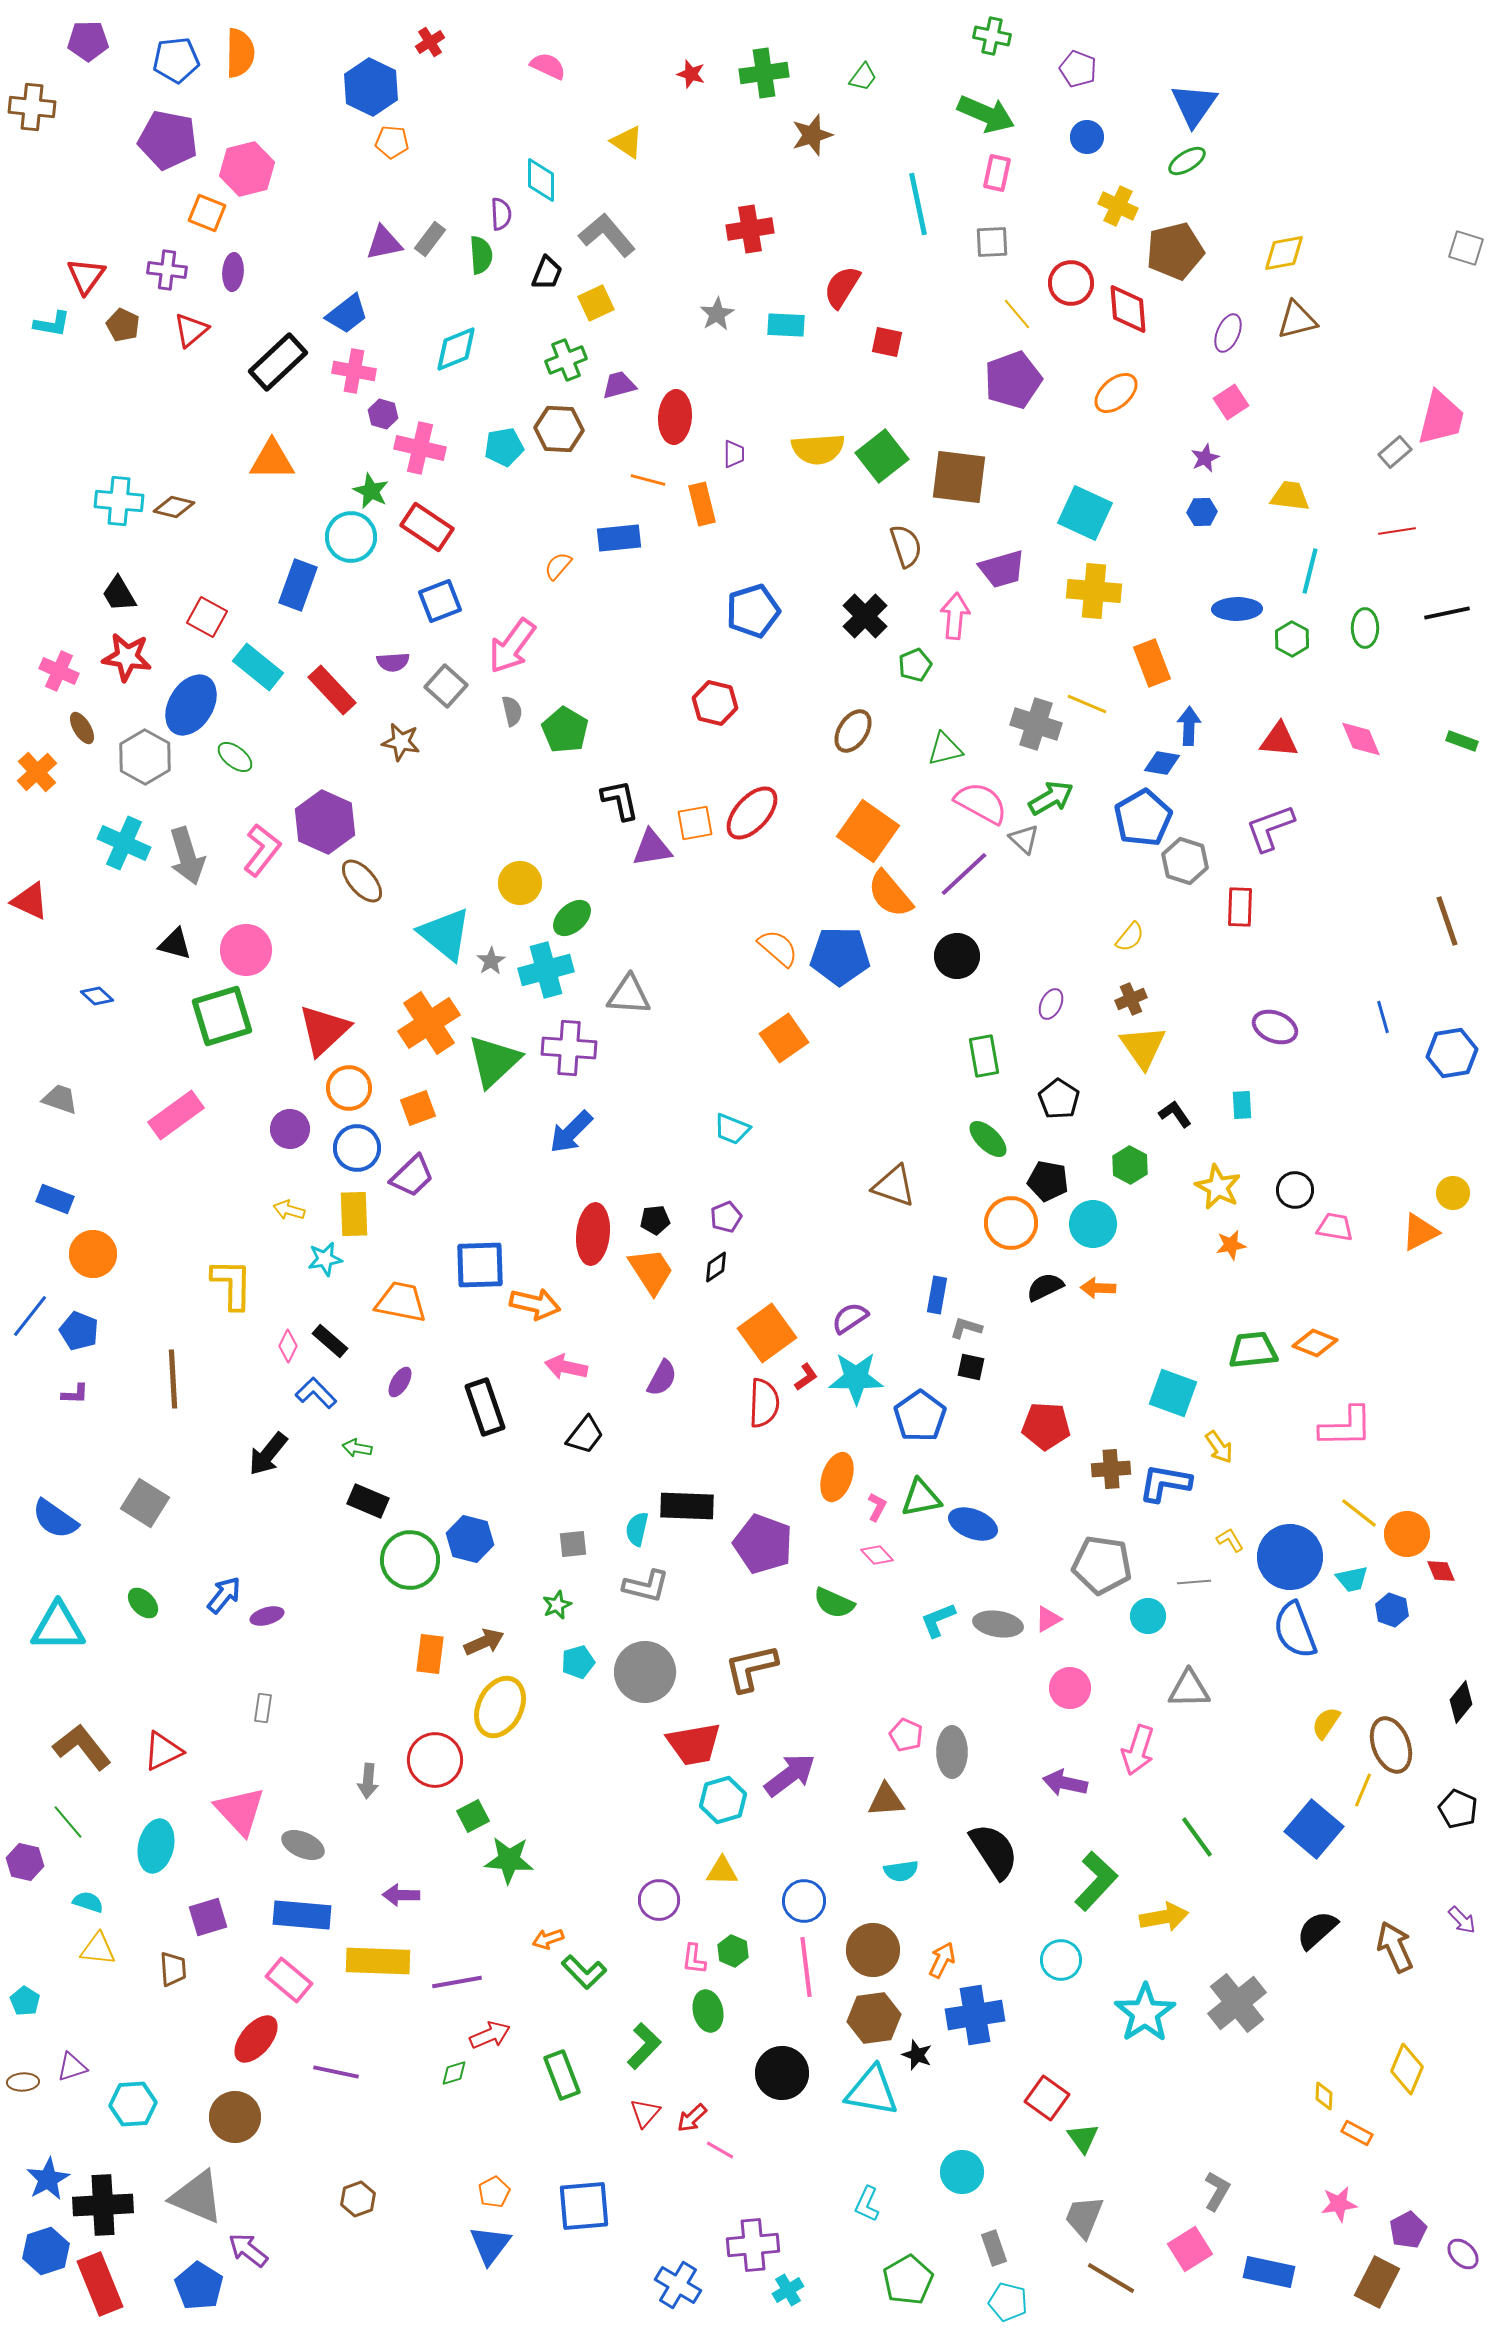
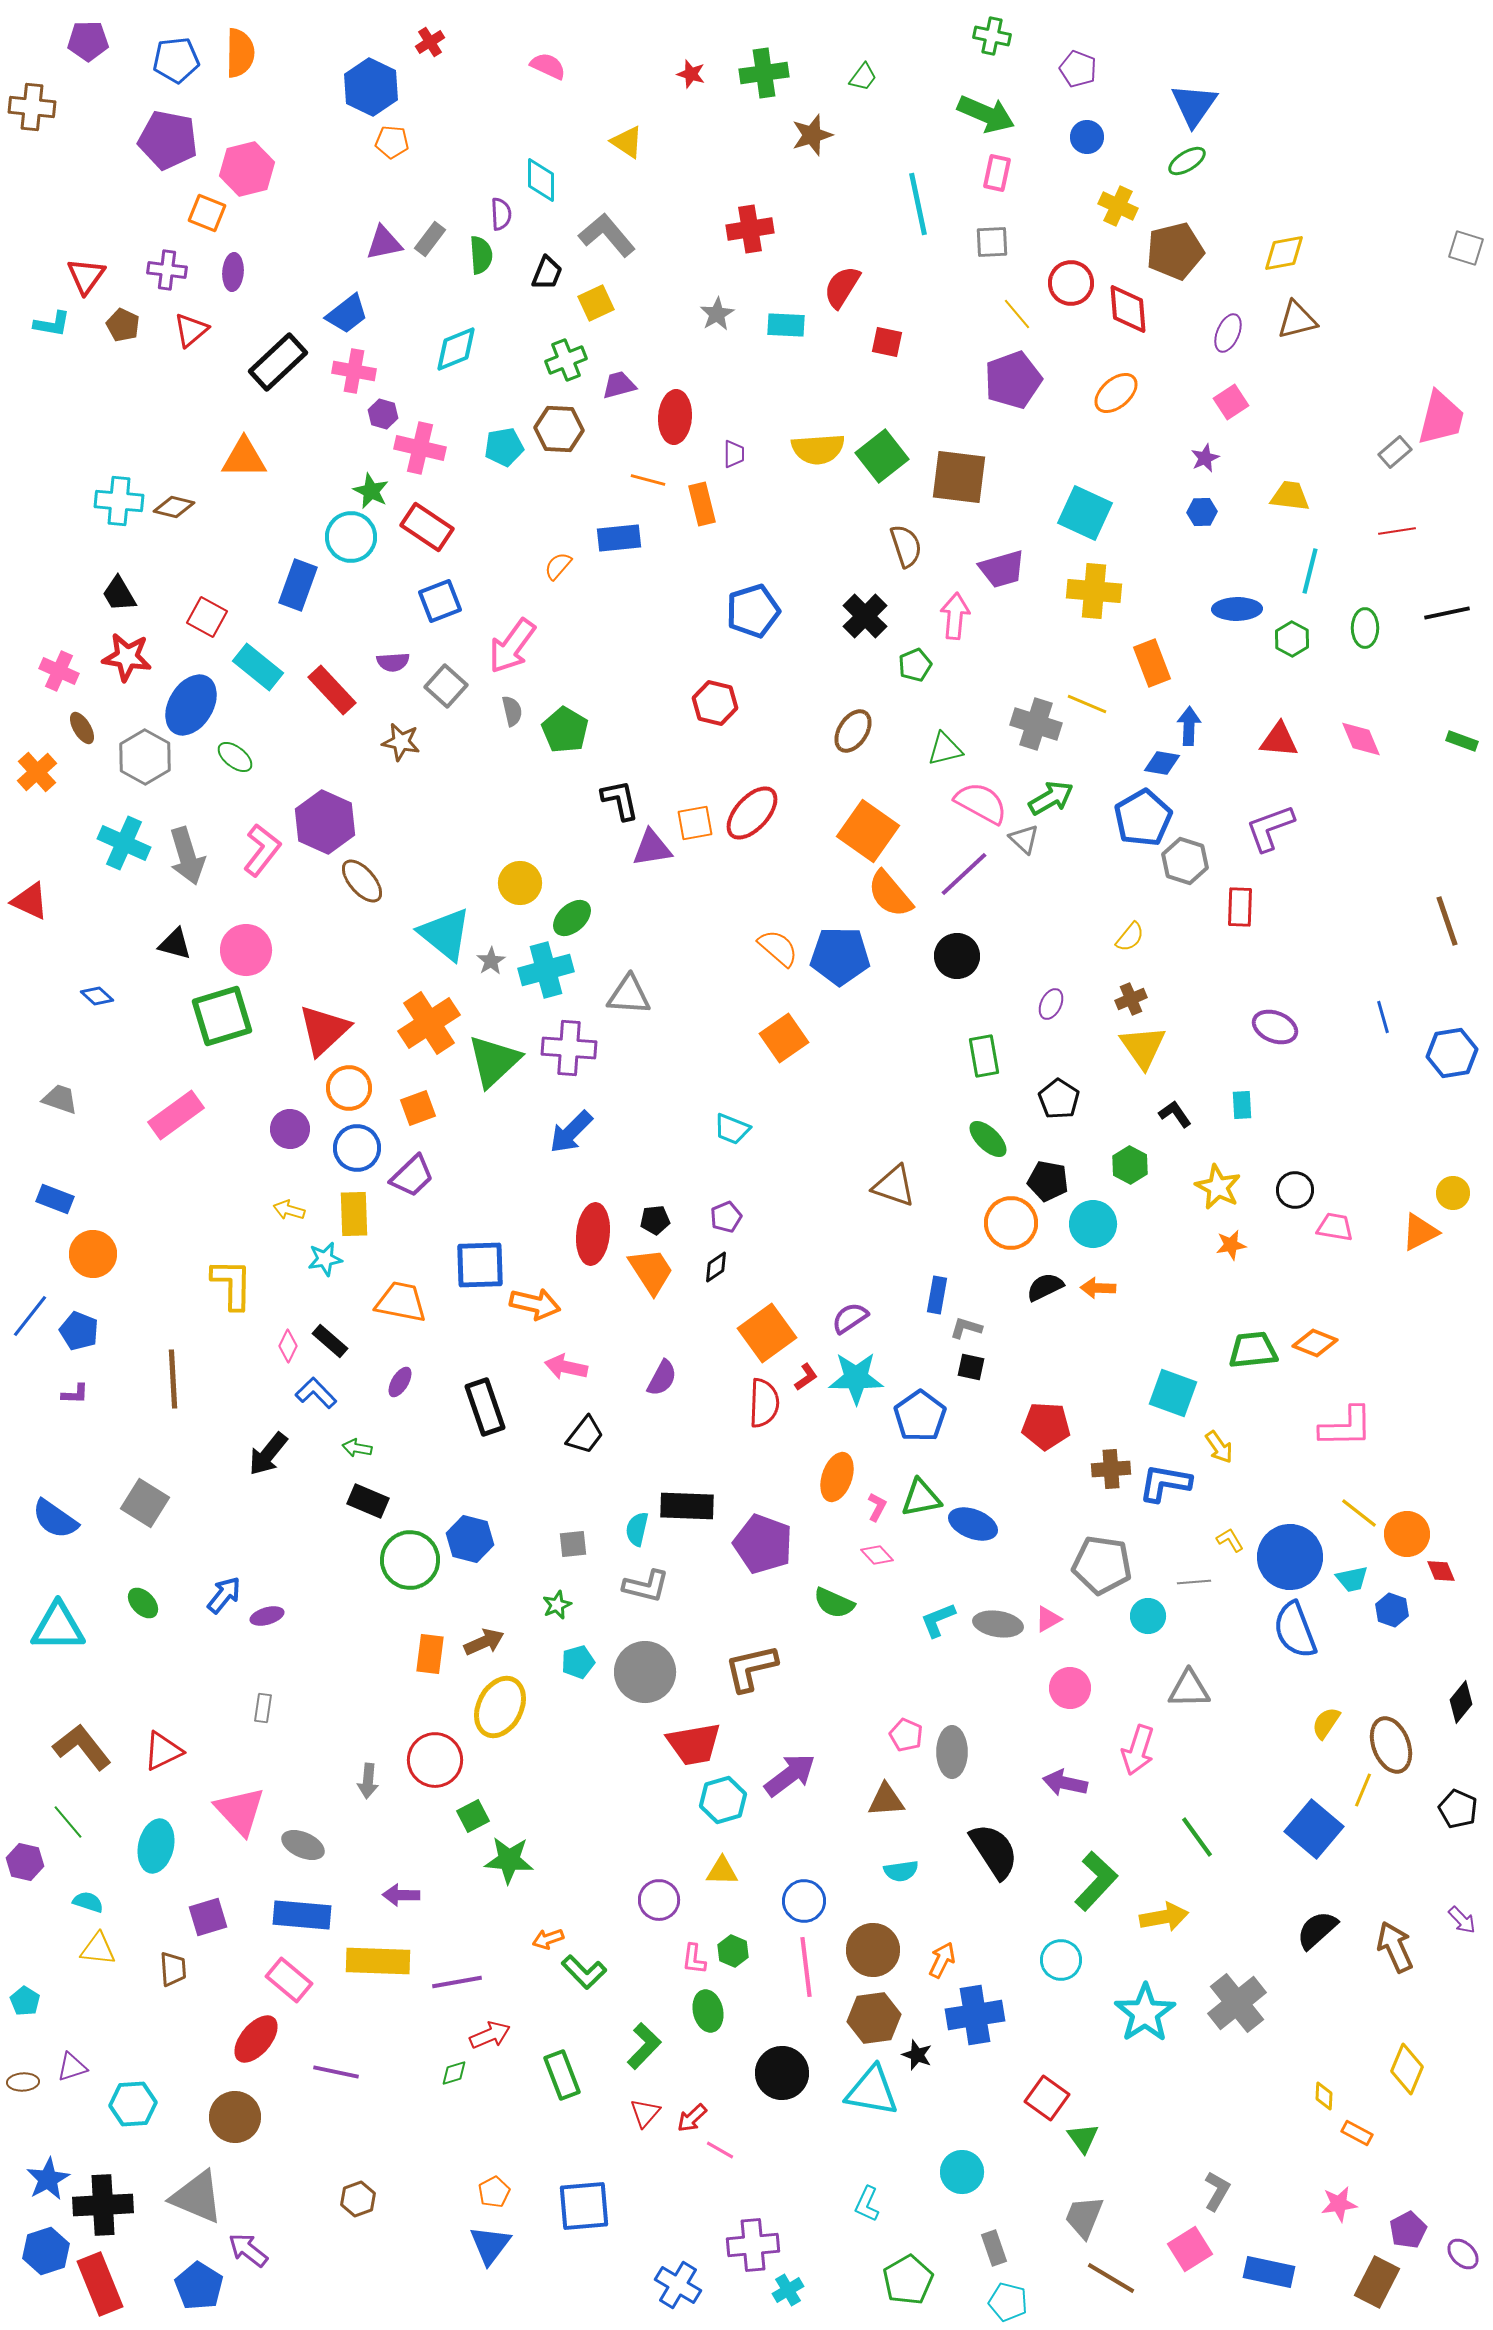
orange triangle at (272, 460): moved 28 px left, 2 px up
